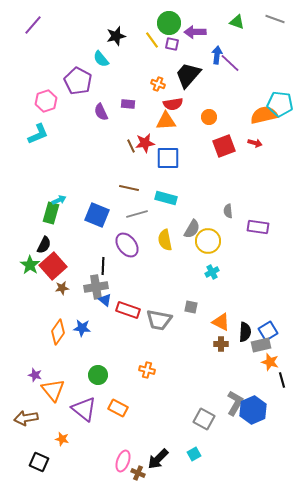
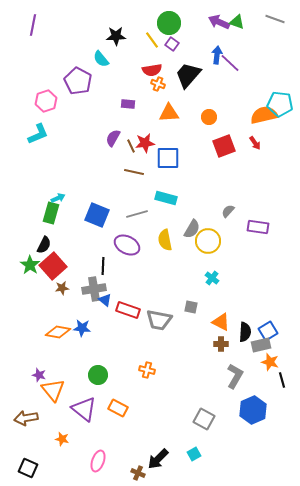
purple line at (33, 25): rotated 30 degrees counterclockwise
purple arrow at (195, 32): moved 24 px right, 10 px up; rotated 25 degrees clockwise
black star at (116, 36): rotated 12 degrees clockwise
purple square at (172, 44): rotated 24 degrees clockwise
red semicircle at (173, 104): moved 21 px left, 34 px up
purple semicircle at (101, 112): moved 12 px right, 26 px down; rotated 54 degrees clockwise
orange triangle at (166, 121): moved 3 px right, 8 px up
red arrow at (255, 143): rotated 40 degrees clockwise
brown line at (129, 188): moved 5 px right, 16 px up
cyan arrow at (59, 200): moved 1 px left, 2 px up
gray semicircle at (228, 211): rotated 48 degrees clockwise
purple ellipse at (127, 245): rotated 25 degrees counterclockwise
cyan cross at (212, 272): moved 6 px down; rotated 24 degrees counterclockwise
gray cross at (96, 287): moved 2 px left, 2 px down
orange diamond at (58, 332): rotated 65 degrees clockwise
purple star at (35, 375): moved 4 px right
gray L-shape at (235, 403): moved 27 px up
pink ellipse at (123, 461): moved 25 px left
black square at (39, 462): moved 11 px left, 6 px down
